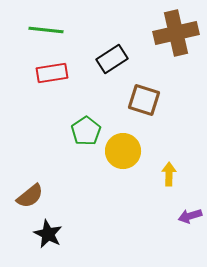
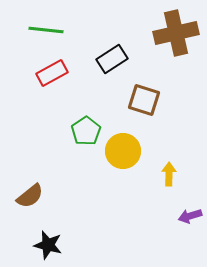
red rectangle: rotated 20 degrees counterclockwise
black star: moved 11 px down; rotated 12 degrees counterclockwise
